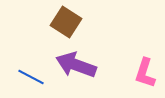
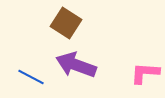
brown square: moved 1 px down
pink L-shape: rotated 76 degrees clockwise
